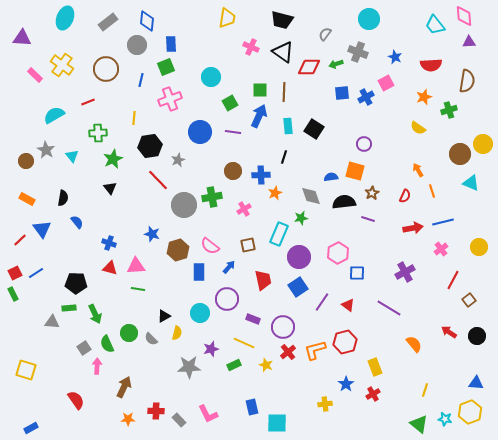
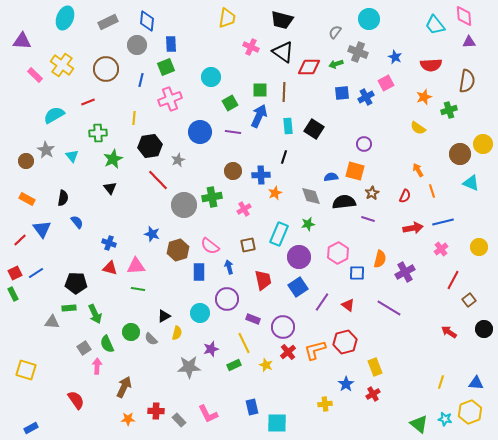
gray rectangle at (108, 22): rotated 12 degrees clockwise
gray semicircle at (325, 34): moved 10 px right, 2 px up
purple triangle at (22, 38): moved 3 px down
green star at (301, 218): moved 7 px right, 6 px down
blue arrow at (229, 267): rotated 56 degrees counterclockwise
green circle at (129, 333): moved 2 px right, 1 px up
black circle at (477, 336): moved 7 px right, 7 px up
yellow line at (244, 343): rotated 40 degrees clockwise
orange semicircle at (414, 344): moved 34 px left, 85 px up; rotated 54 degrees clockwise
yellow line at (425, 390): moved 16 px right, 8 px up
